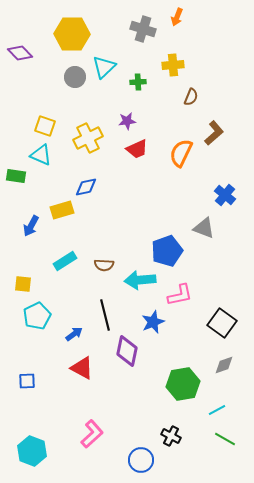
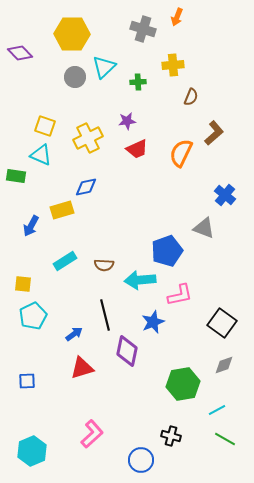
cyan pentagon at (37, 316): moved 4 px left
red triangle at (82, 368): rotated 45 degrees counterclockwise
black cross at (171, 436): rotated 12 degrees counterclockwise
cyan hexagon at (32, 451): rotated 16 degrees clockwise
